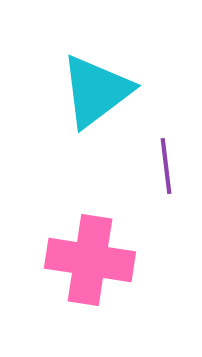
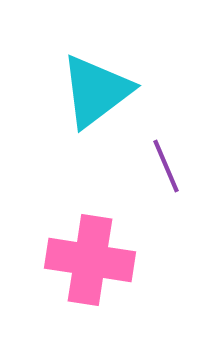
purple line: rotated 16 degrees counterclockwise
